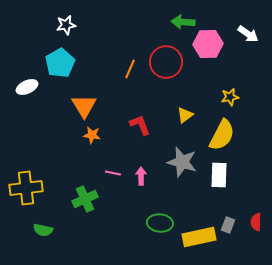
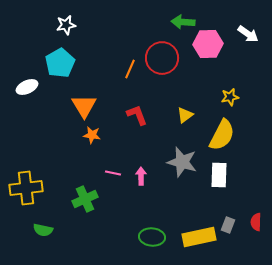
red circle: moved 4 px left, 4 px up
red L-shape: moved 3 px left, 10 px up
green ellipse: moved 8 px left, 14 px down
